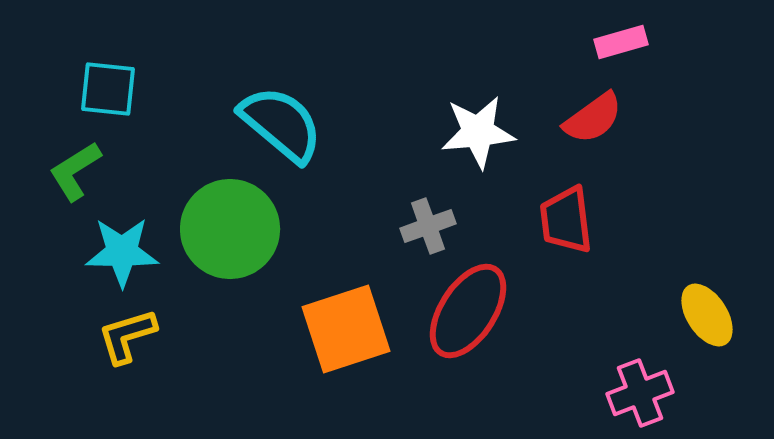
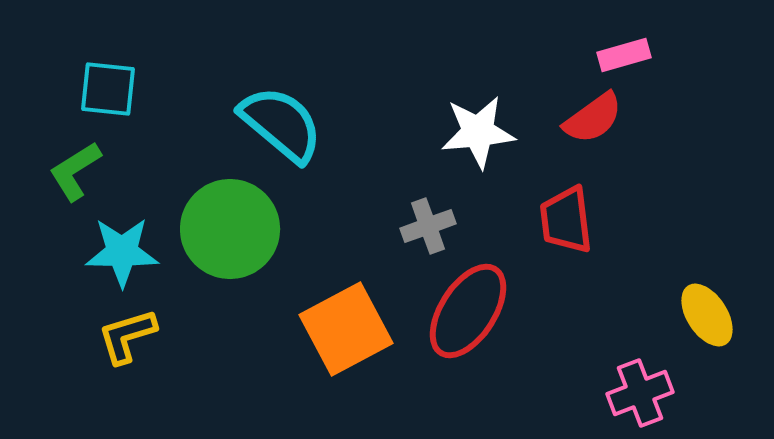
pink rectangle: moved 3 px right, 13 px down
orange square: rotated 10 degrees counterclockwise
